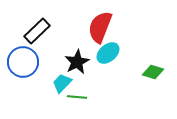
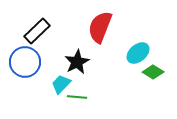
cyan ellipse: moved 30 px right
blue circle: moved 2 px right
green diamond: rotated 15 degrees clockwise
cyan trapezoid: moved 1 px left, 1 px down
